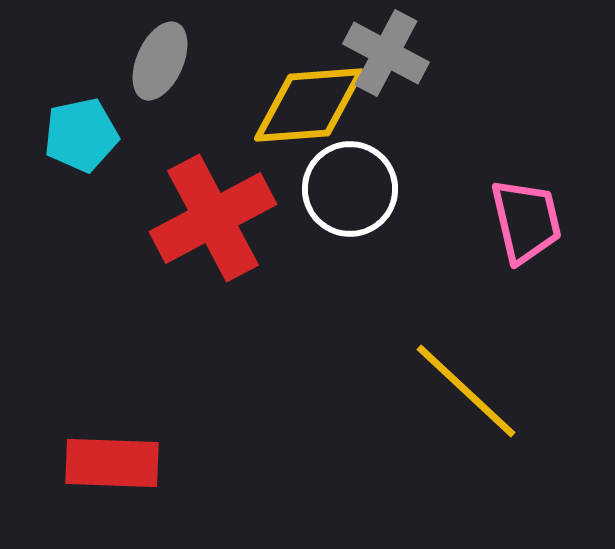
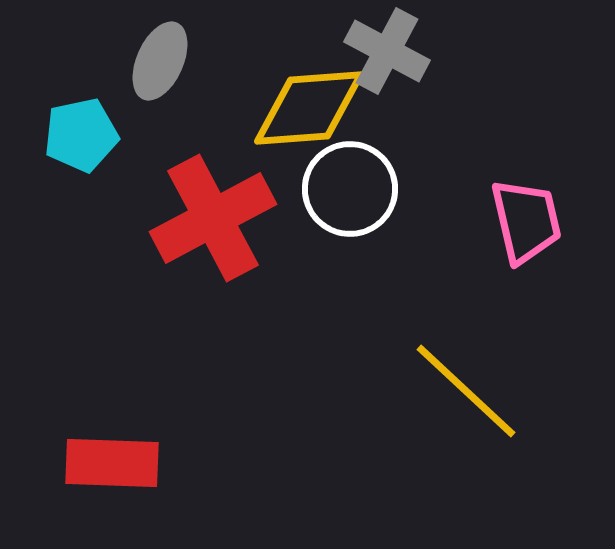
gray cross: moved 1 px right, 2 px up
yellow diamond: moved 3 px down
